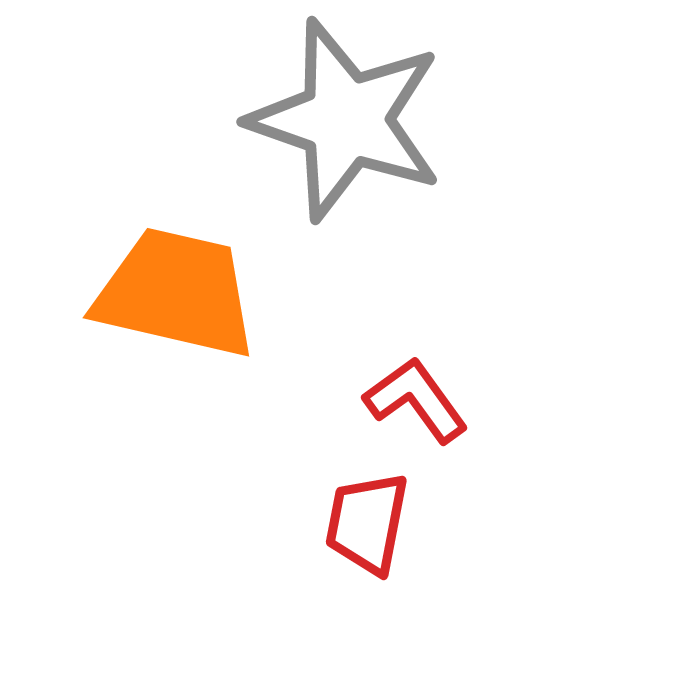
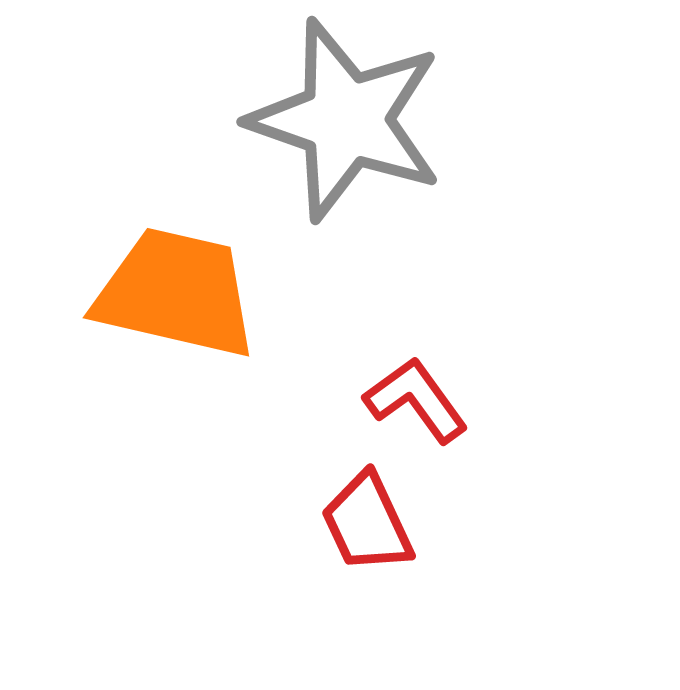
red trapezoid: rotated 36 degrees counterclockwise
